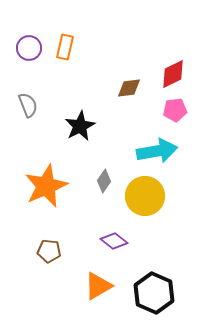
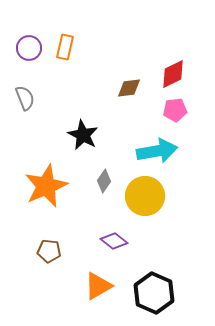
gray semicircle: moved 3 px left, 7 px up
black star: moved 3 px right, 9 px down; rotated 16 degrees counterclockwise
